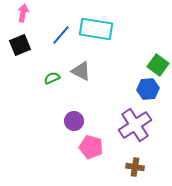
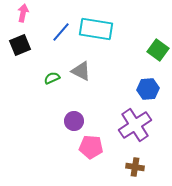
blue line: moved 3 px up
green square: moved 15 px up
pink pentagon: rotated 10 degrees counterclockwise
